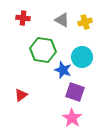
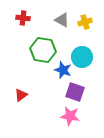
pink star: moved 2 px left, 2 px up; rotated 24 degrees counterclockwise
